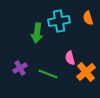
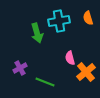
green arrow: rotated 24 degrees counterclockwise
green line: moved 3 px left, 8 px down
